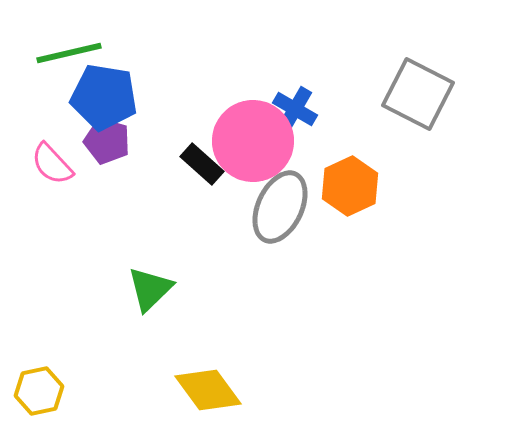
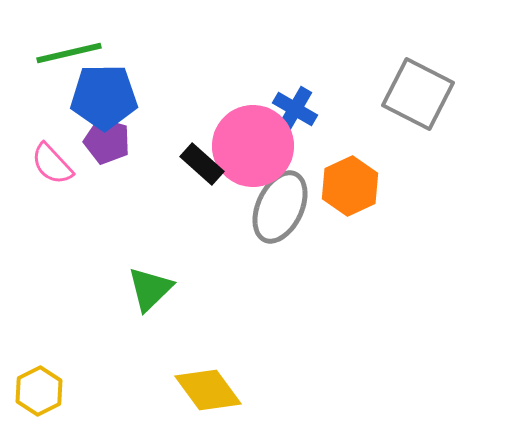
blue pentagon: rotated 10 degrees counterclockwise
pink circle: moved 5 px down
yellow hexagon: rotated 15 degrees counterclockwise
